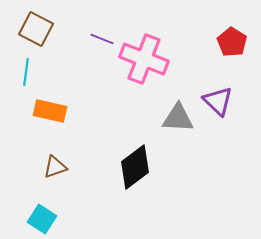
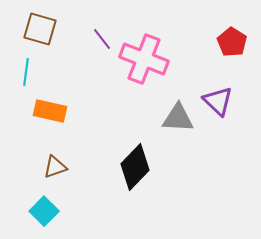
brown square: moved 4 px right; rotated 12 degrees counterclockwise
purple line: rotated 30 degrees clockwise
black diamond: rotated 9 degrees counterclockwise
cyan square: moved 2 px right, 8 px up; rotated 12 degrees clockwise
